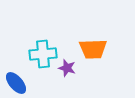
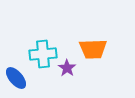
purple star: rotated 18 degrees clockwise
blue ellipse: moved 5 px up
